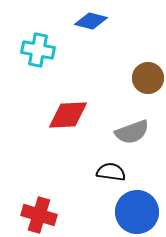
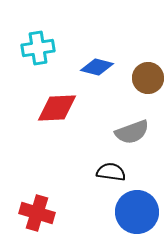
blue diamond: moved 6 px right, 46 px down
cyan cross: moved 2 px up; rotated 20 degrees counterclockwise
red diamond: moved 11 px left, 7 px up
red cross: moved 2 px left, 2 px up
